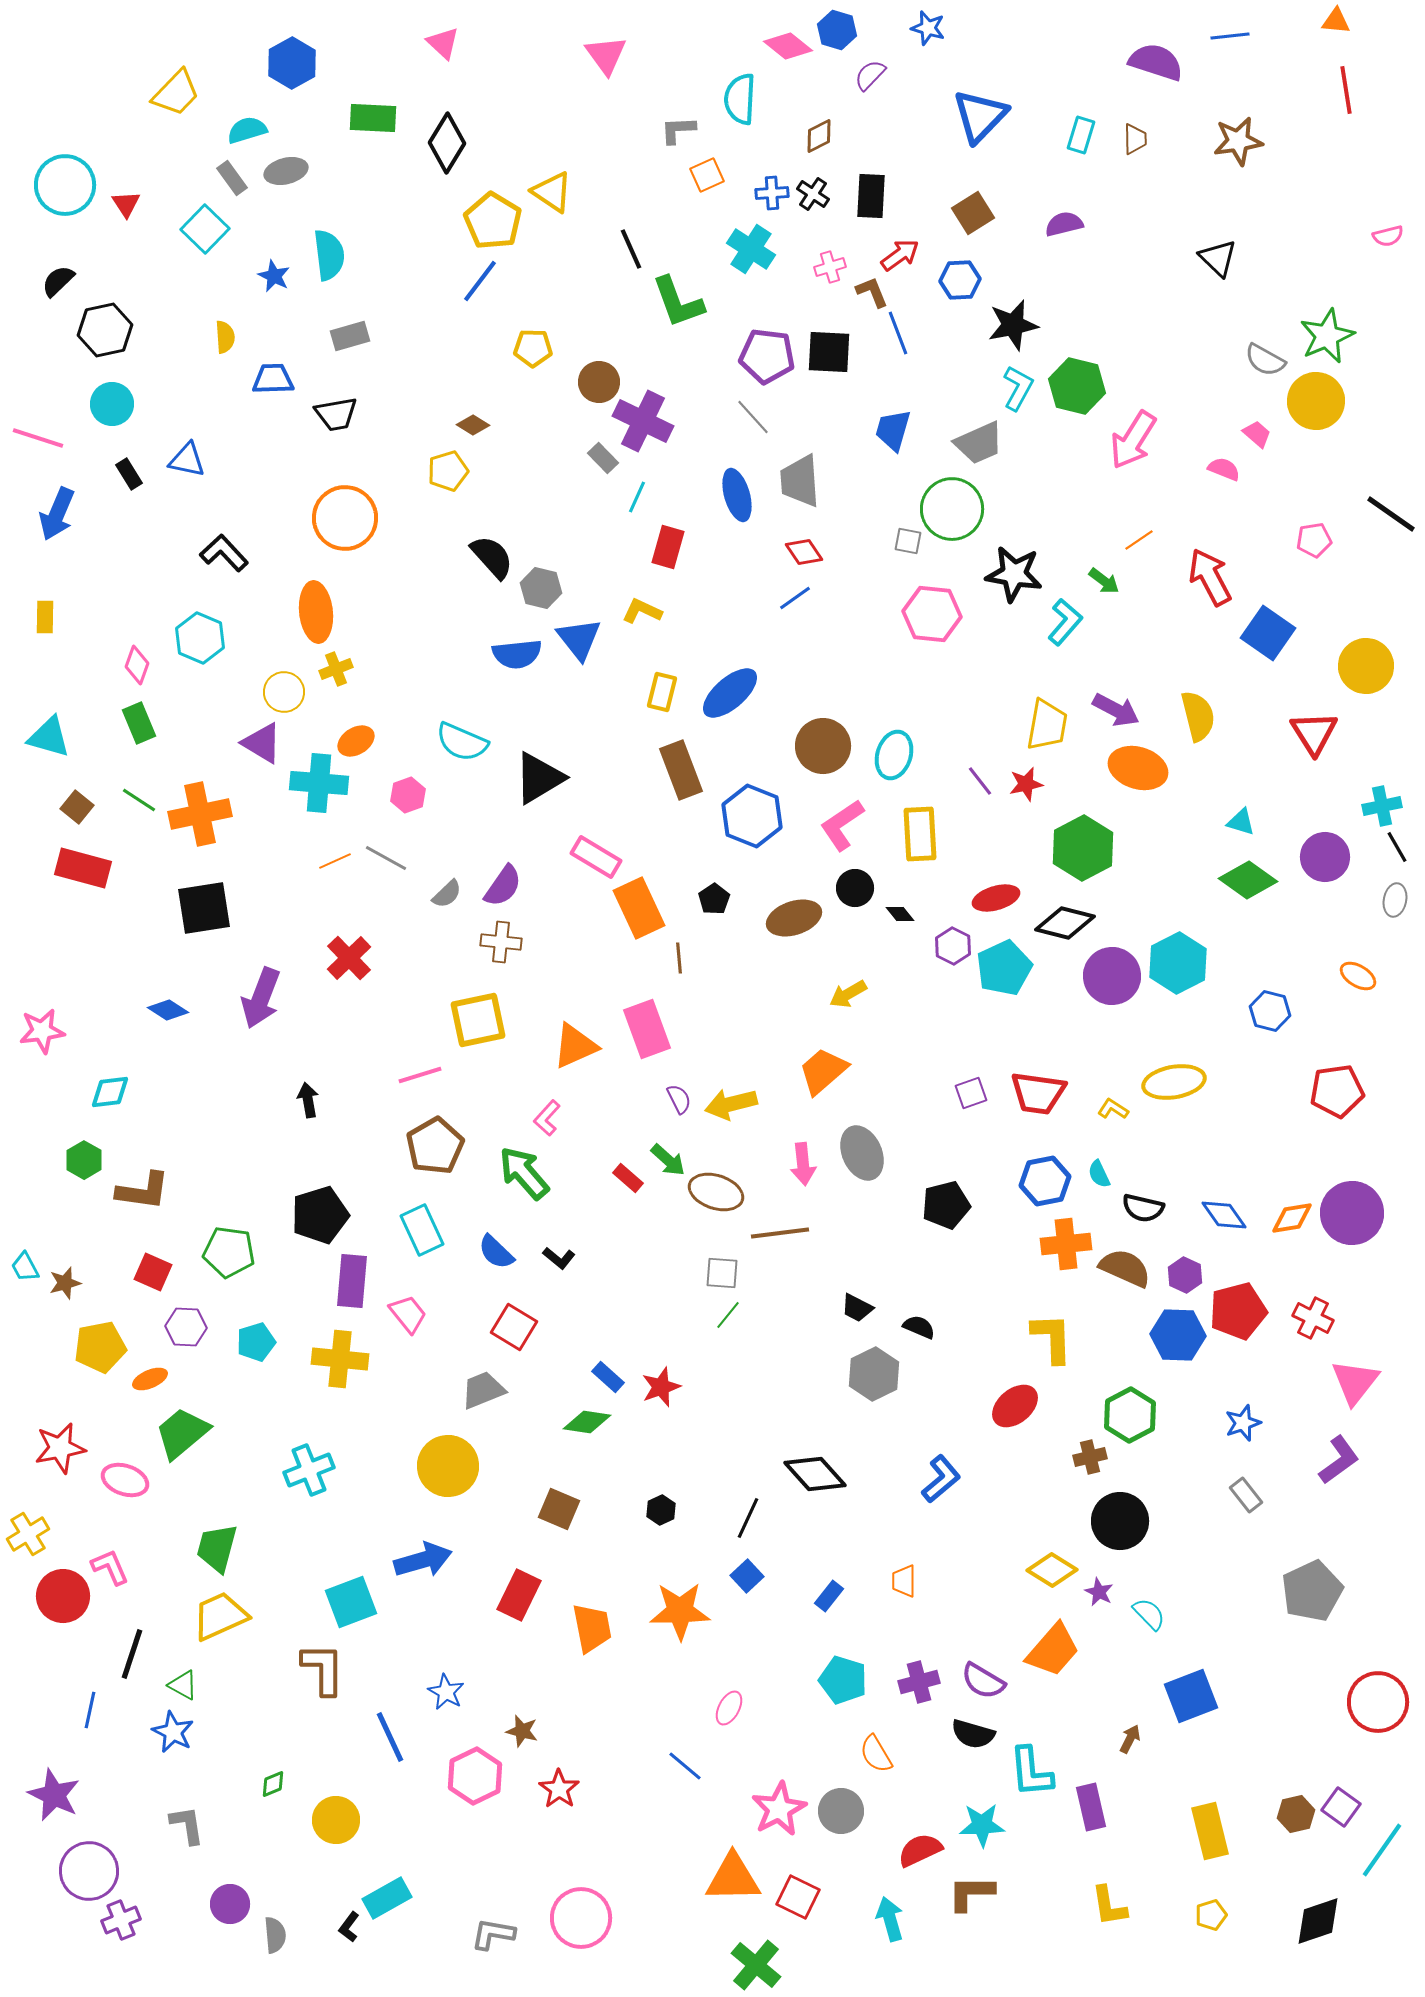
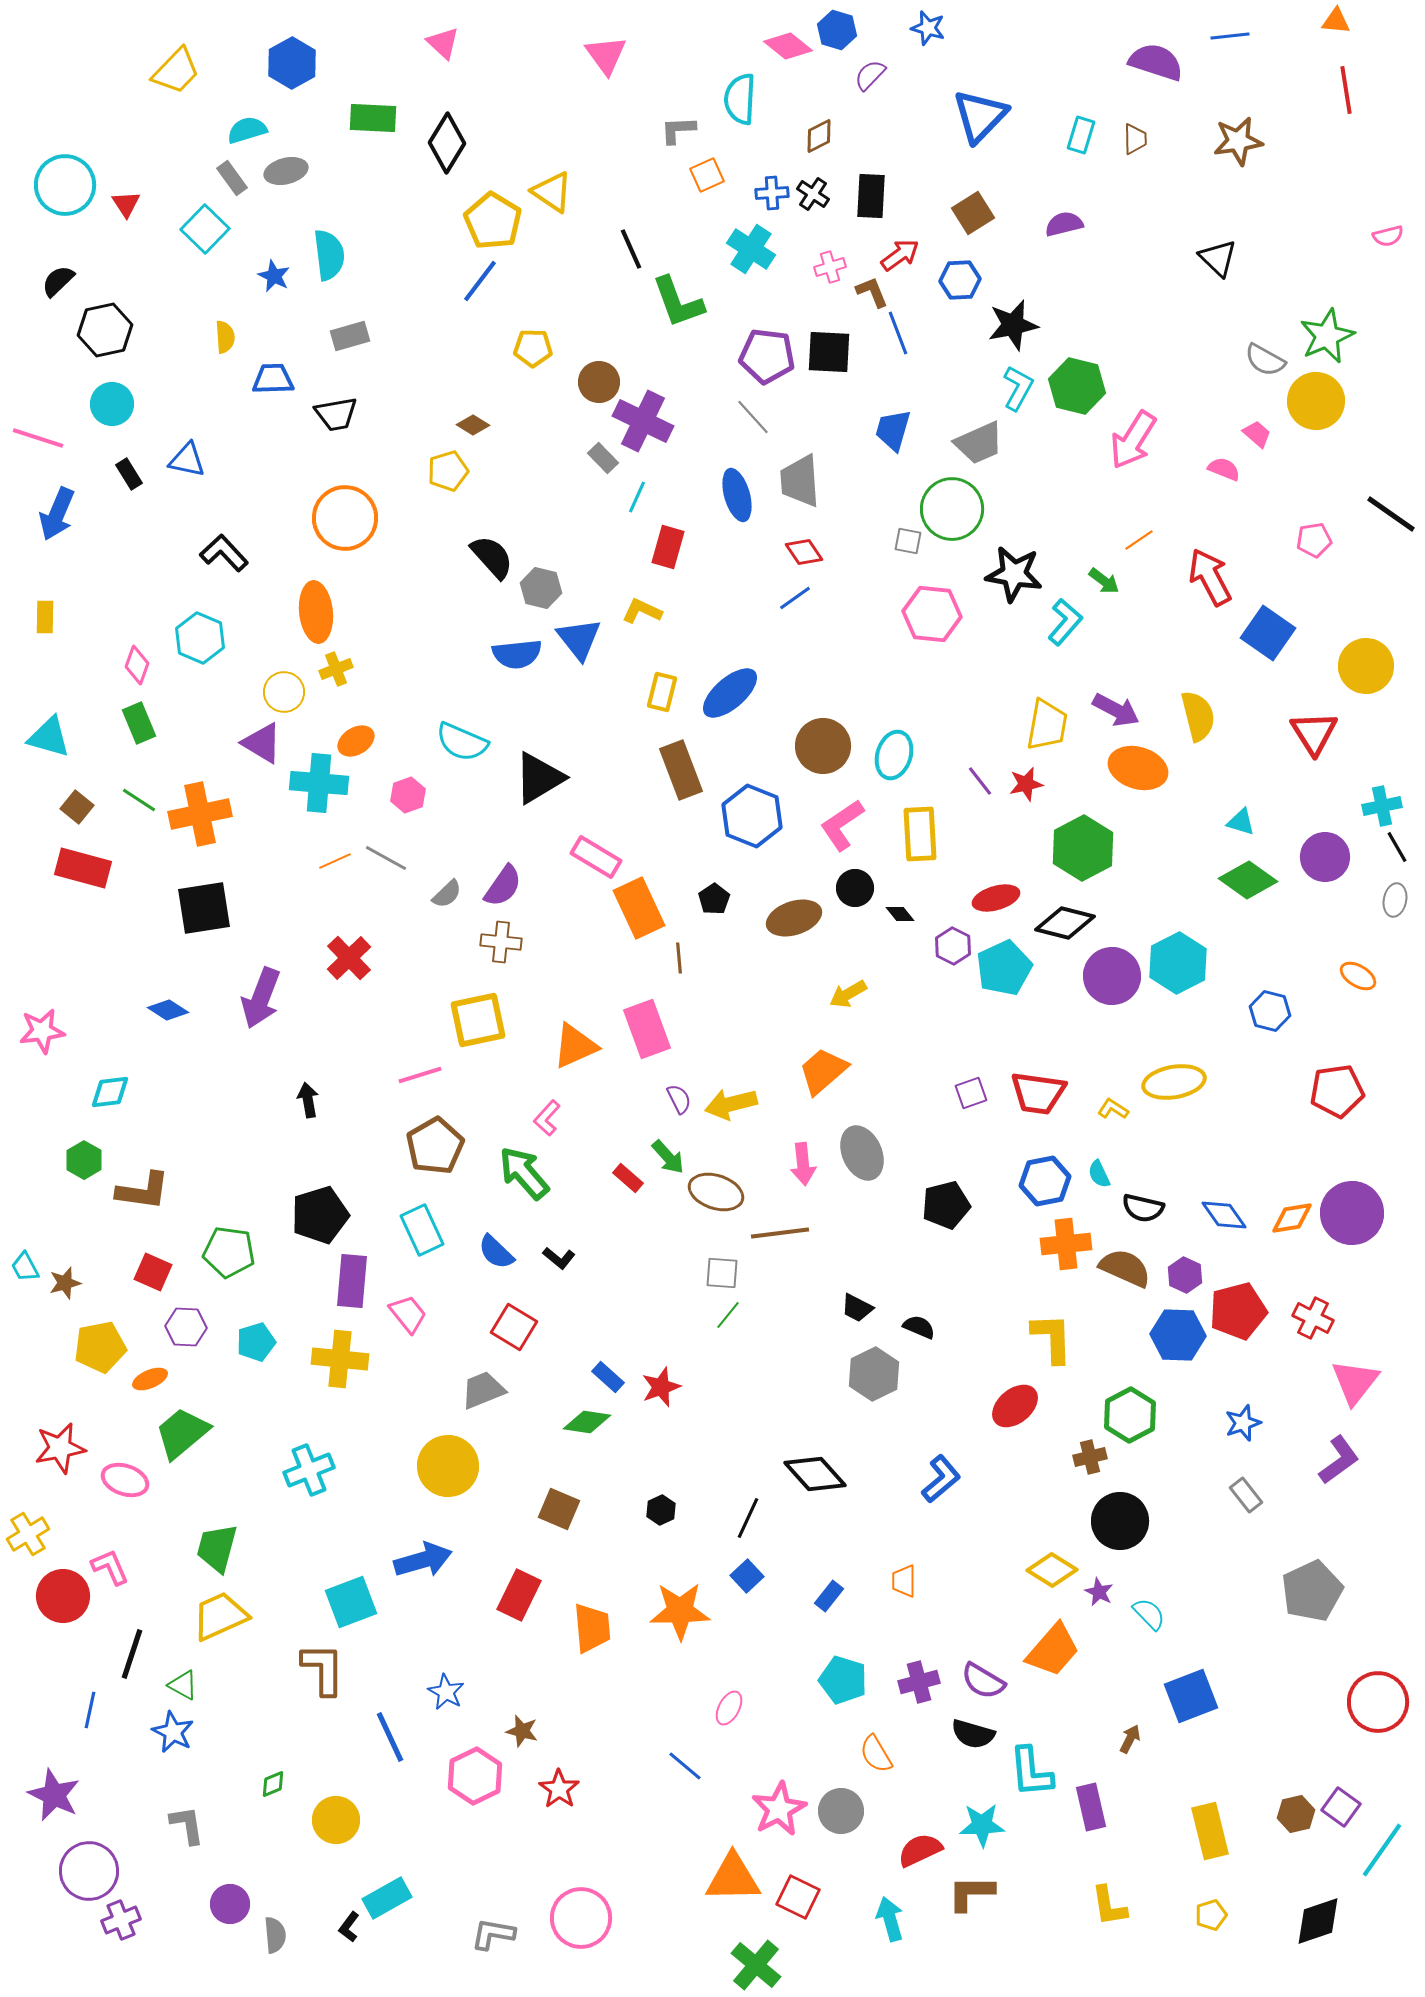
yellow trapezoid at (176, 93): moved 22 px up
green arrow at (668, 1160): moved 3 px up; rotated 6 degrees clockwise
orange trapezoid at (592, 1628): rotated 6 degrees clockwise
